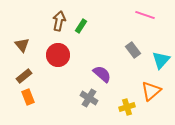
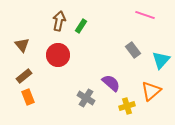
purple semicircle: moved 9 px right, 9 px down
gray cross: moved 3 px left
yellow cross: moved 1 px up
